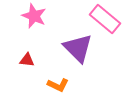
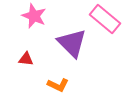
purple triangle: moved 6 px left, 5 px up
red triangle: moved 1 px left, 1 px up
